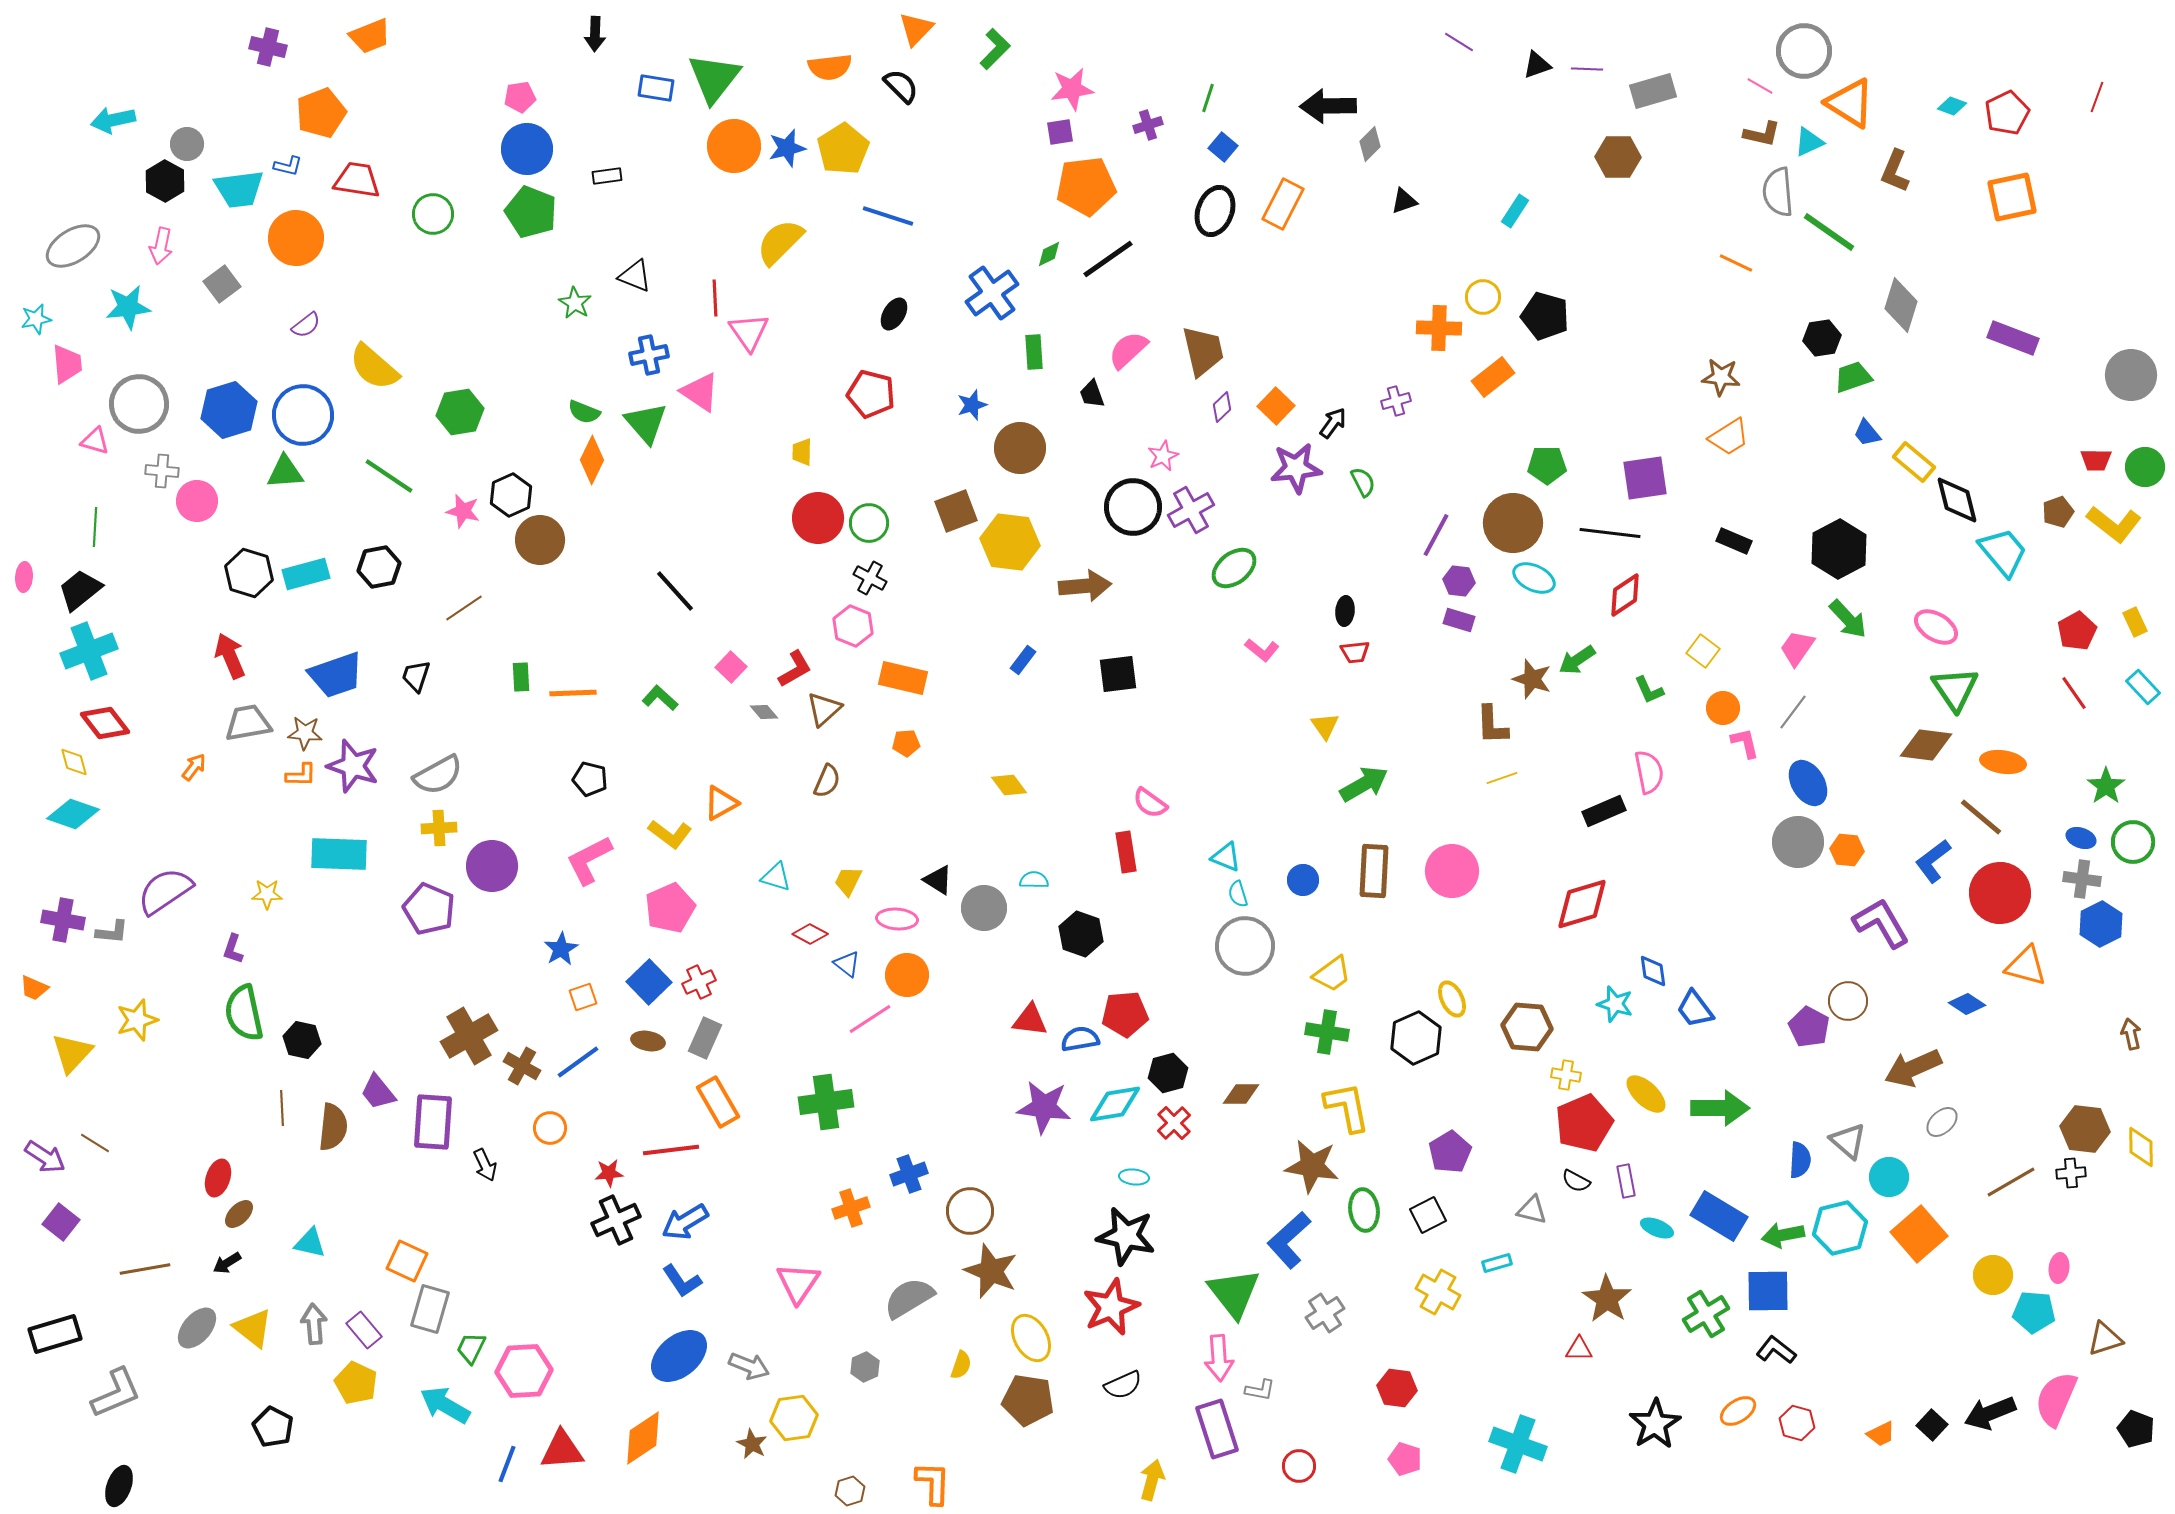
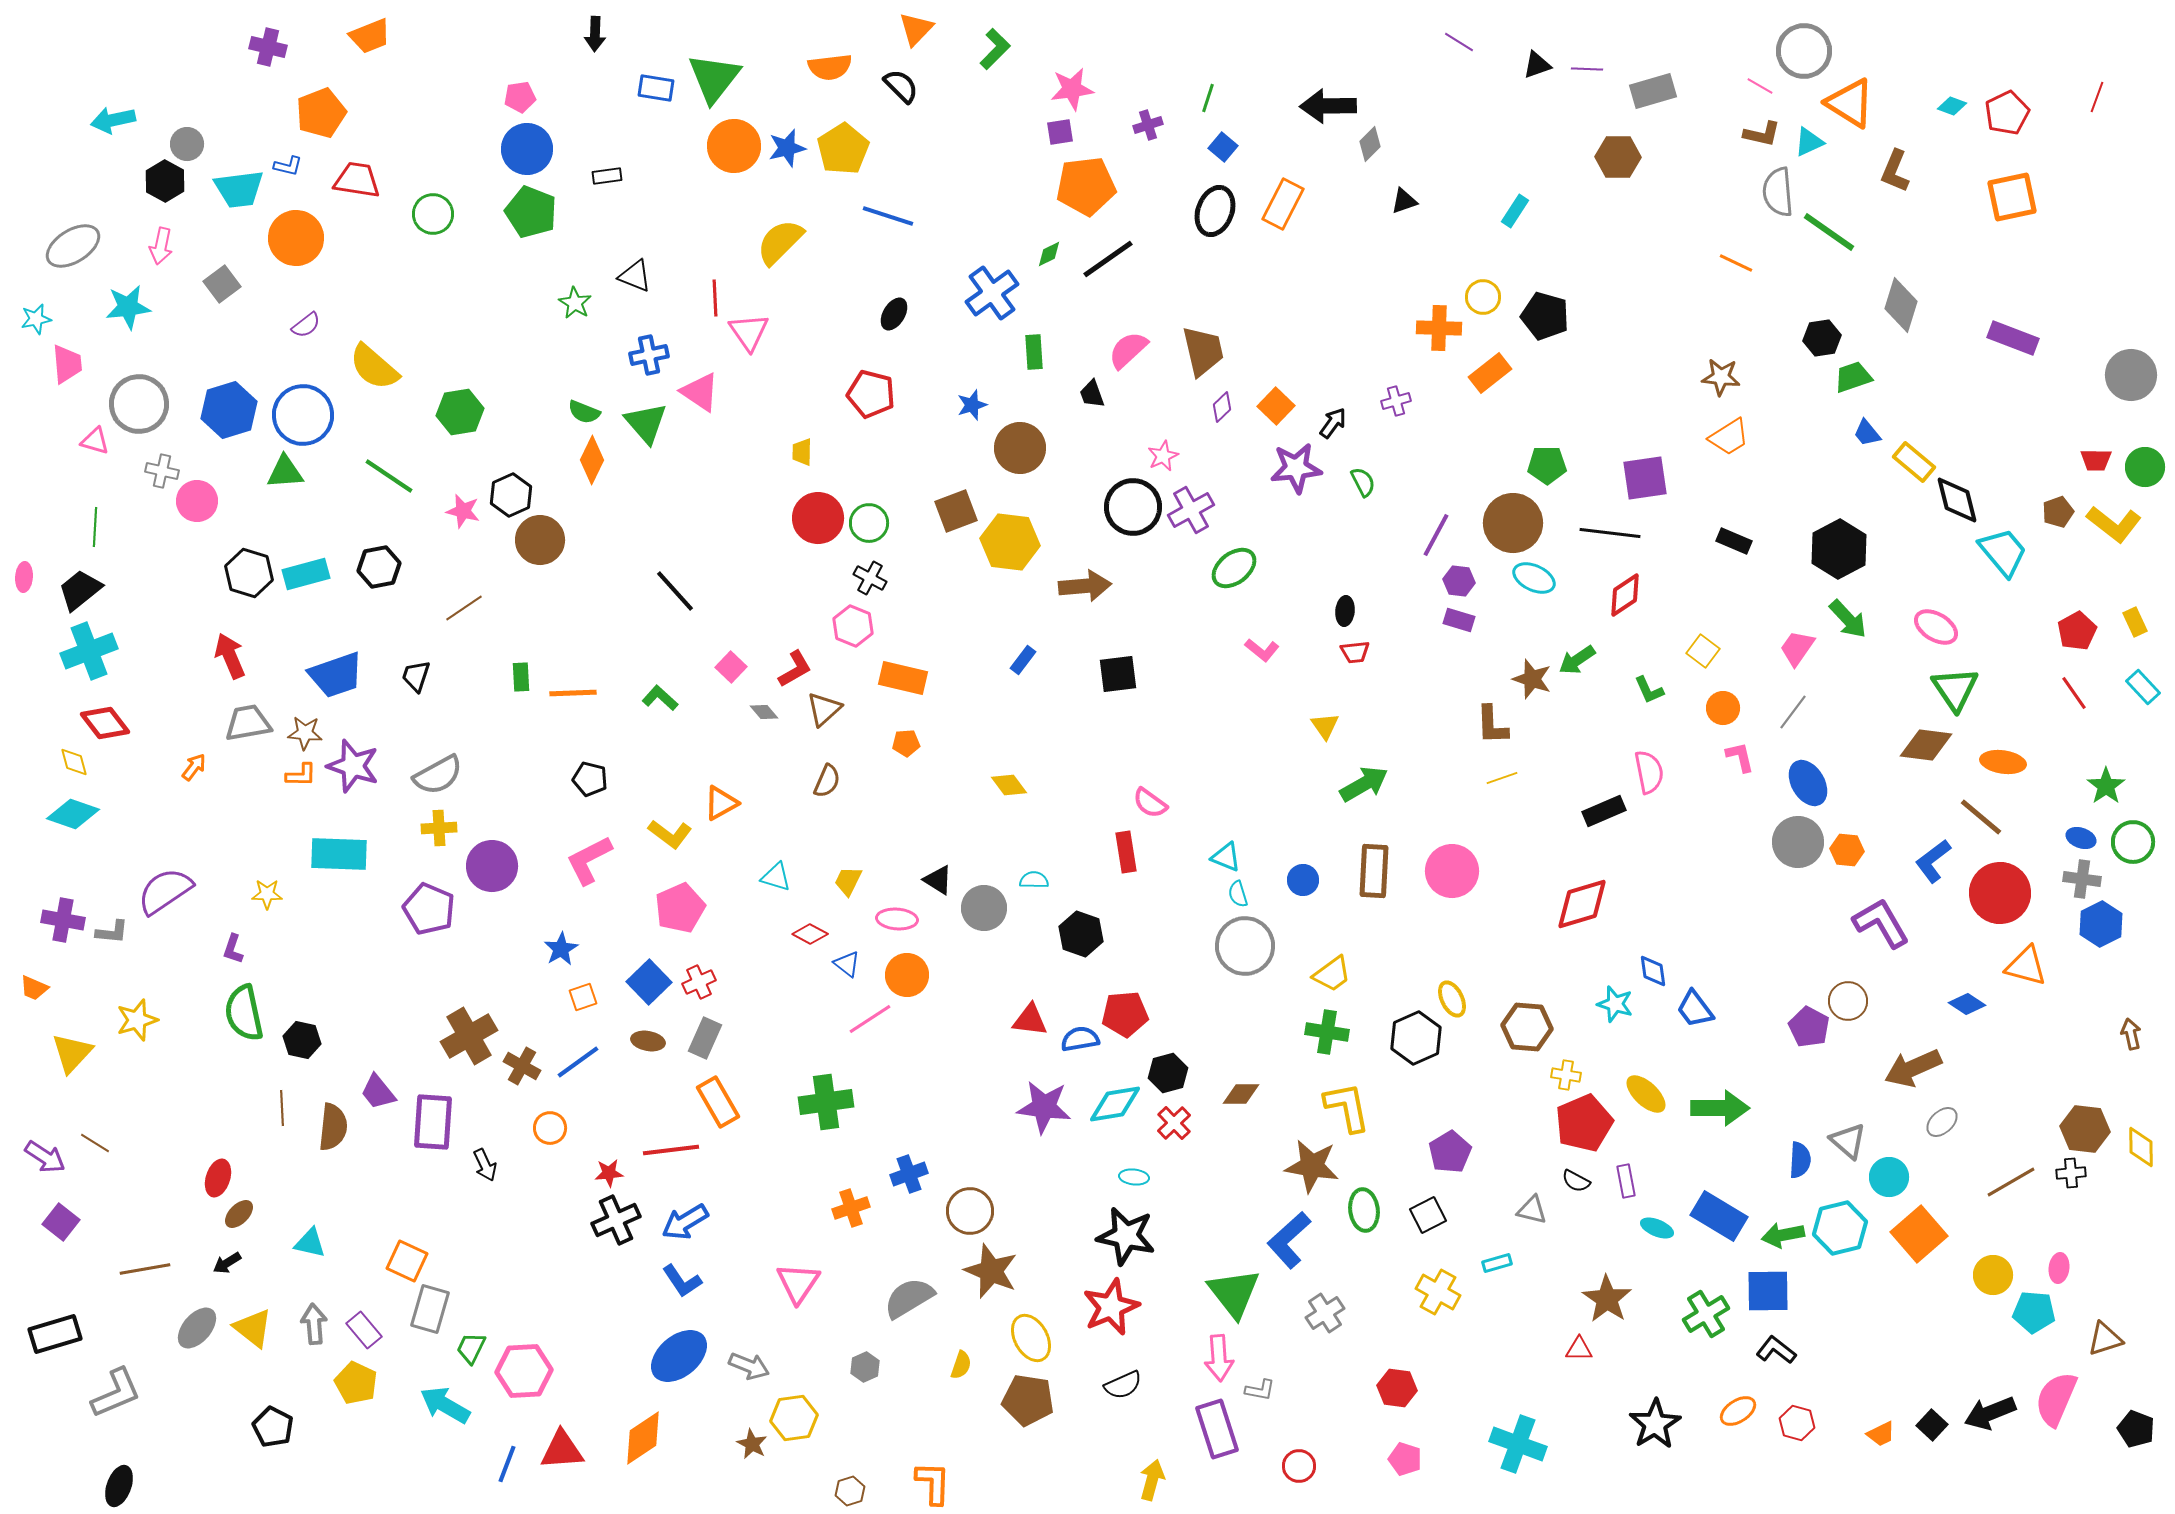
orange rectangle at (1493, 377): moved 3 px left, 4 px up
gray cross at (162, 471): rotated 8 degrees clockwise
pink L-shape at (1745, 743): moved 5 px left, 14 px down
pink pentagon at (670, 908): moved 10 px right
